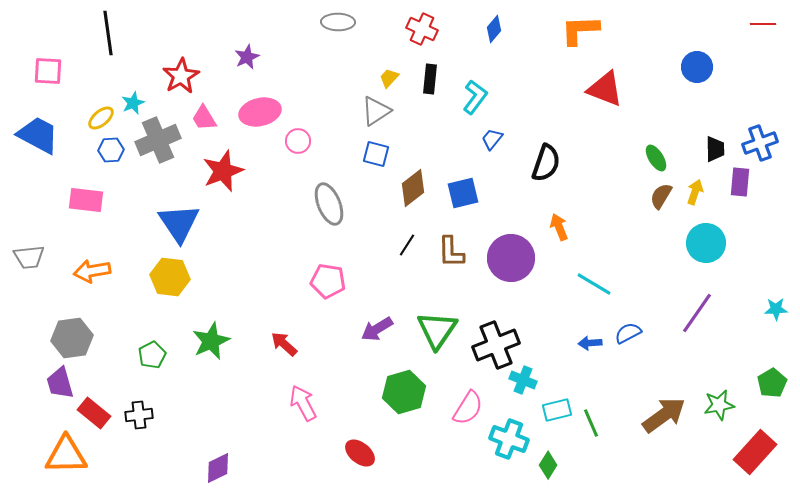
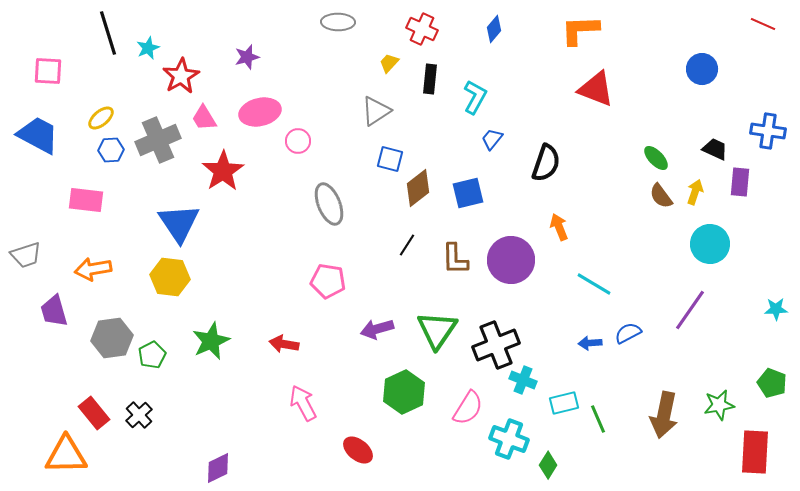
red line at (763, 24): rotated 25 degrees clockwise
black line at (108, 33): rotated 9 degrees counterclockwise
purple star at (247, 57): rotated 10 degrees clockwise
blue circle at (697, 67): moved 5 px right, 2 px down
yellow trapezoid at (389, 78): moved 15 px up
red triangle at (605, 89): moved 9 px left
cyan L-shape at (475, 97): rotated 8 degrees counterclockwise
cyan star at (133, 103): moved 15 px right, 55 px up
blue cross at (760, 143): moved 8 px right, 12 px up; rotated 28 degrees clockwise
black trapezoid at (715, 149): rotated 64 degrees counterclockwise
blue square at (376, 154): moved 14 px right, 5 px down
green ellipse at (656, 158): rotated 12 degrees counterclockwise
red star at (223, 171): rotated 12 degrees counterclockwise
brown diamond at (413, 188): moved 5 px right
blue square at (463, 193): moved 5 px right
brown semicircle at (661, 196): rotated 68 degrees counterclockwise
cyan circle at (706, 243): moved 4 px right, 1 px down
brown L-shape at (451, 252): moved 4 px right, 7 px down
gray trapezoid at (29, 257): moved 3 px left, 2 px up; rotated 12 degrees counterclockwise
purple circle at (511, 258): moved 2 px down
orange arrow at (92, 271): moved 1 px right, 2 px up
purple line at (697, 313): moved 7 px left, 3 px up
purple arrow at (377, 329): rotated 16 degrees clockwise
gray hexagon at (72, 338): moved 40 px right
red arrow at (284, 344): rotated 32 degrees counterclockwise
purple trapezoid at (60, 383): moved 6 px left, 72 px up
green pentagon at (772, 383): rotated 20 degrees counterclockwise
green hexagon at (404, 392): rotated 9 degrees counterclockwise
cyan rectangle at (557, 410): moved 7 px right, 7 px up
red rectangle at (94, 413): rotated 12 degrees clockwise
black cross at (139, 415): rotated 36 degrees counterclockwise
brown arrow at (664, 415): rotated 138 degrees clockwise
green line at (591, 423): moved 7 px right, 4 px up
red rectangle at (755, 452): rotated 39 degrees counterclockwise
red ellipse at (360, 453): moved 2 px left, 3 px up
